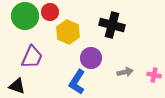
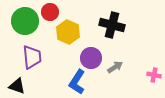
green circle: moved 5 px down
purple trapezoid: rotated 30 degrees counterclockwise
gray arrow: moved 10 px left, 5 px up; rotated 21 degrees counterclockwise
